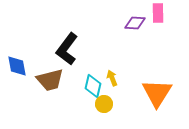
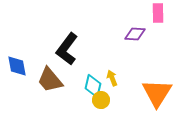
purple diamond: moved 11 px down
brown trapezoid: rotated 64 degrees clockwise
yellow circle: moved 3 px left, 4 px up
